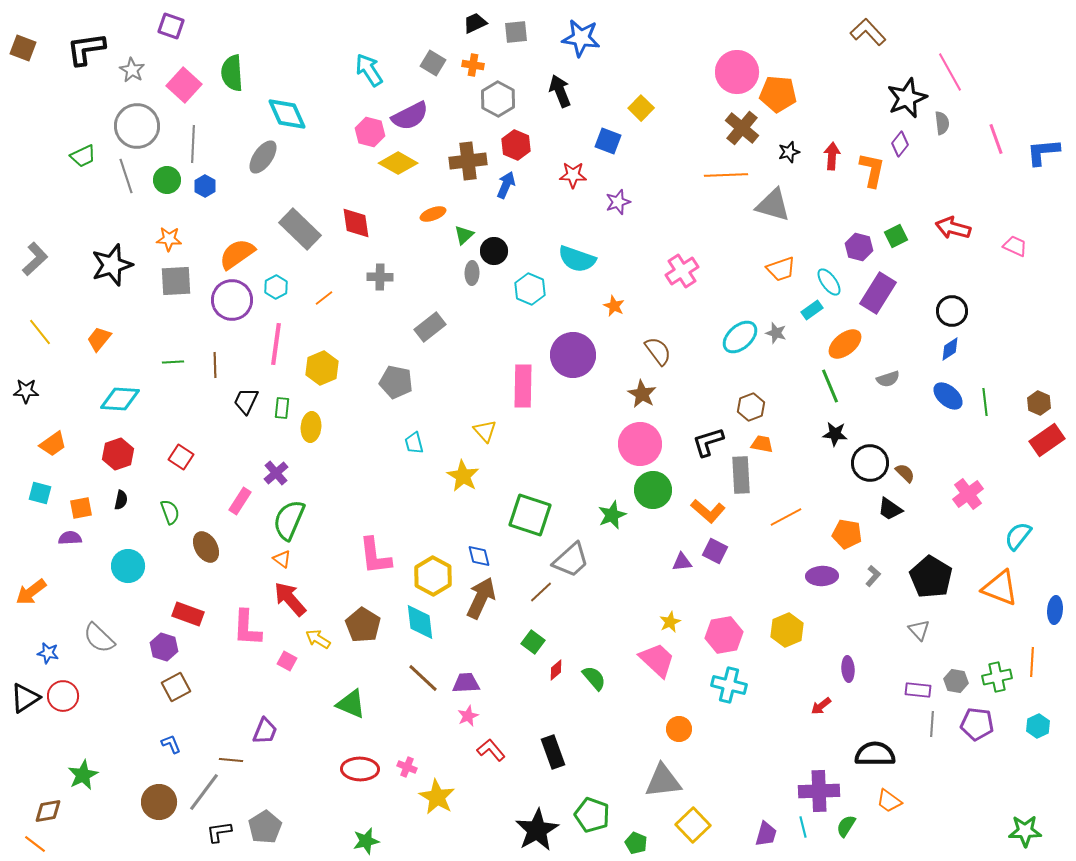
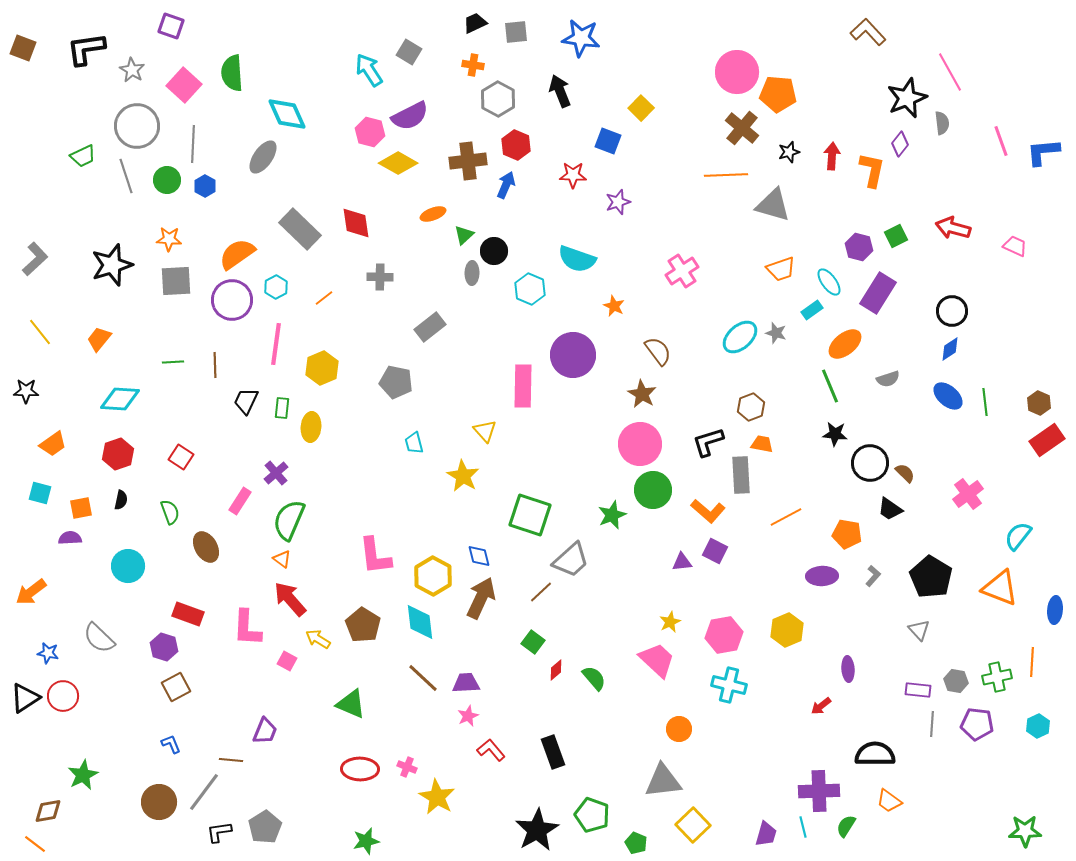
gray square at (433, 63): moved 24 px left, 11 px up
pink line at (996, 139): moved 5 px right, 2 px down
